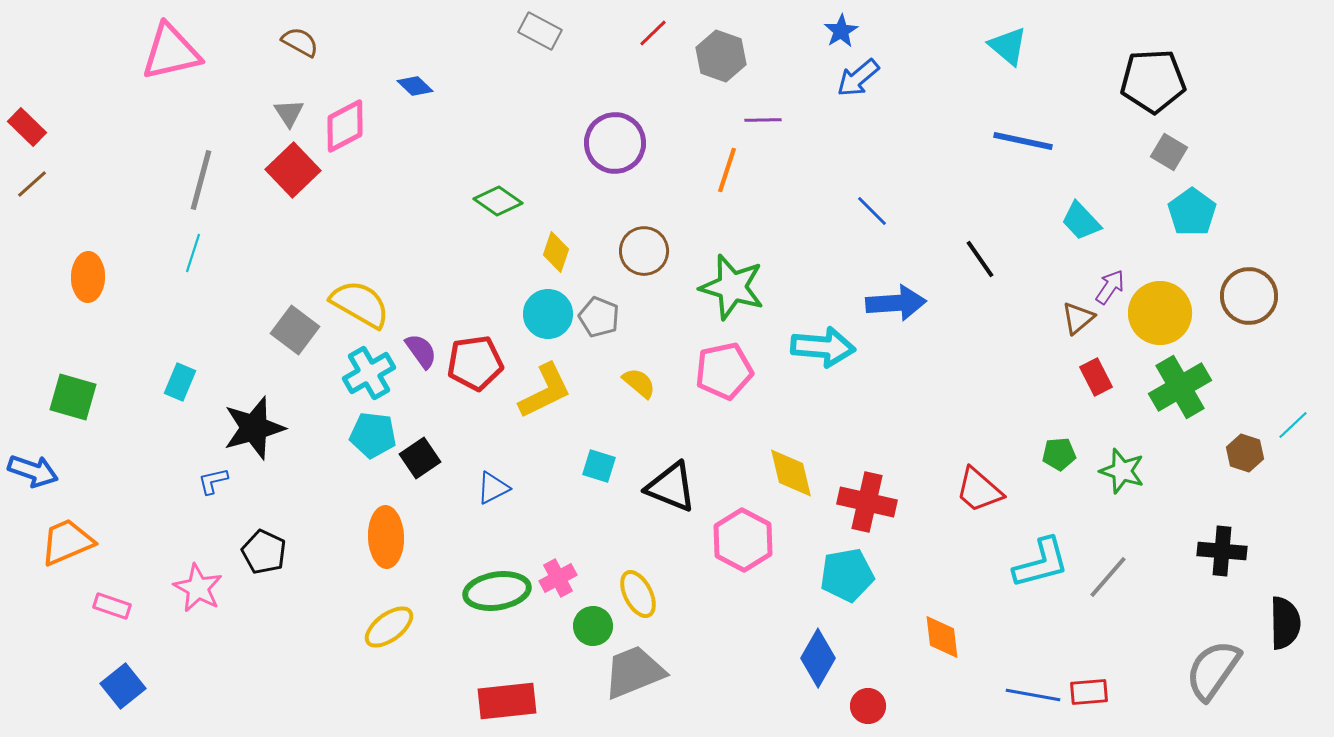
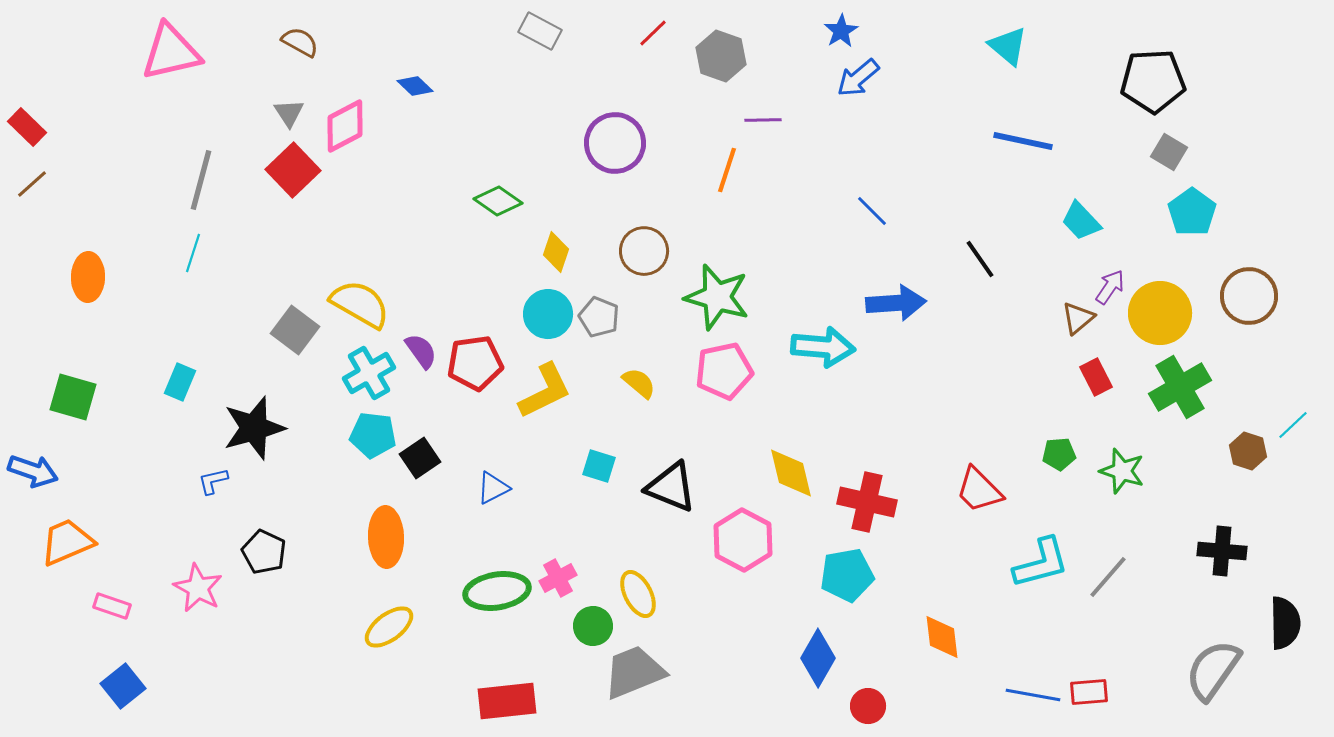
green star at (732, 287): moved 15 px left, 10 px down
brown hexagon at (1245, 453): moved 3 px right, 2 px up
red trapezoid at (979, 490): rotated 4 degrees clockwise
